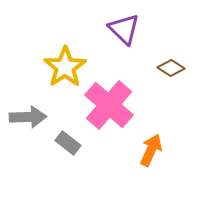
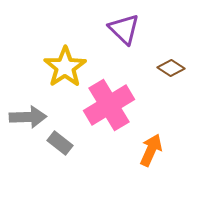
pink cross: rotated 18 degrees clockwise
gray rectangle: moved 8 px left
